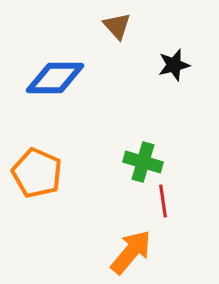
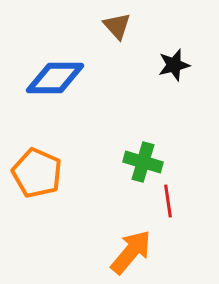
red line: moved 5 px right
